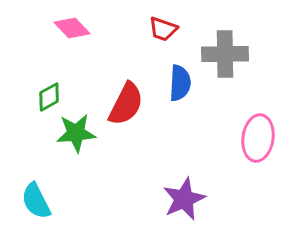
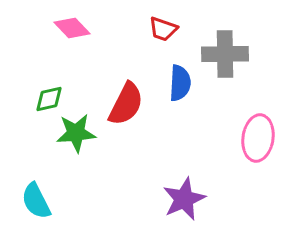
green diamond: moved 2 px down; rotated 16 degrees clockwise
